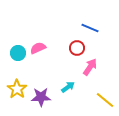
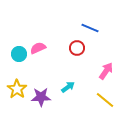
cyan circle: moved 1 px right, 1 px down
pink arrow: moved 16 px right, 4 px down
